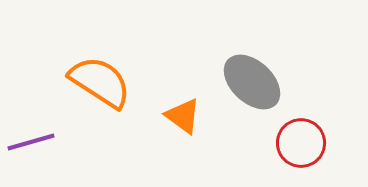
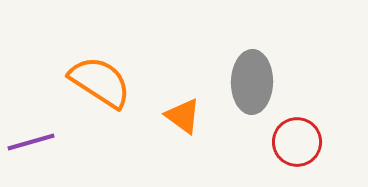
gray ellipse: rotated 48 degrees clockwise
red circle: moved 4 px left, 1 px up
